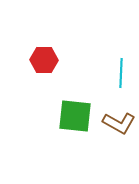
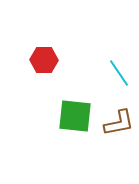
cyan line: moved 2 px left; rotated 36 degrees counterclockwise
brown L-shape: rotated 40 degrees counterclockwise
